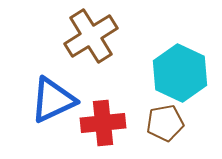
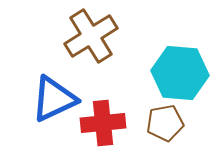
cyan hexagon: rotated 20 degrees counterclockwise
blue triangle: moved 1 px right, 1 px up
